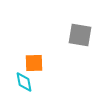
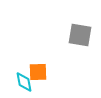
orange square: moved 4 px right, 9 px down
